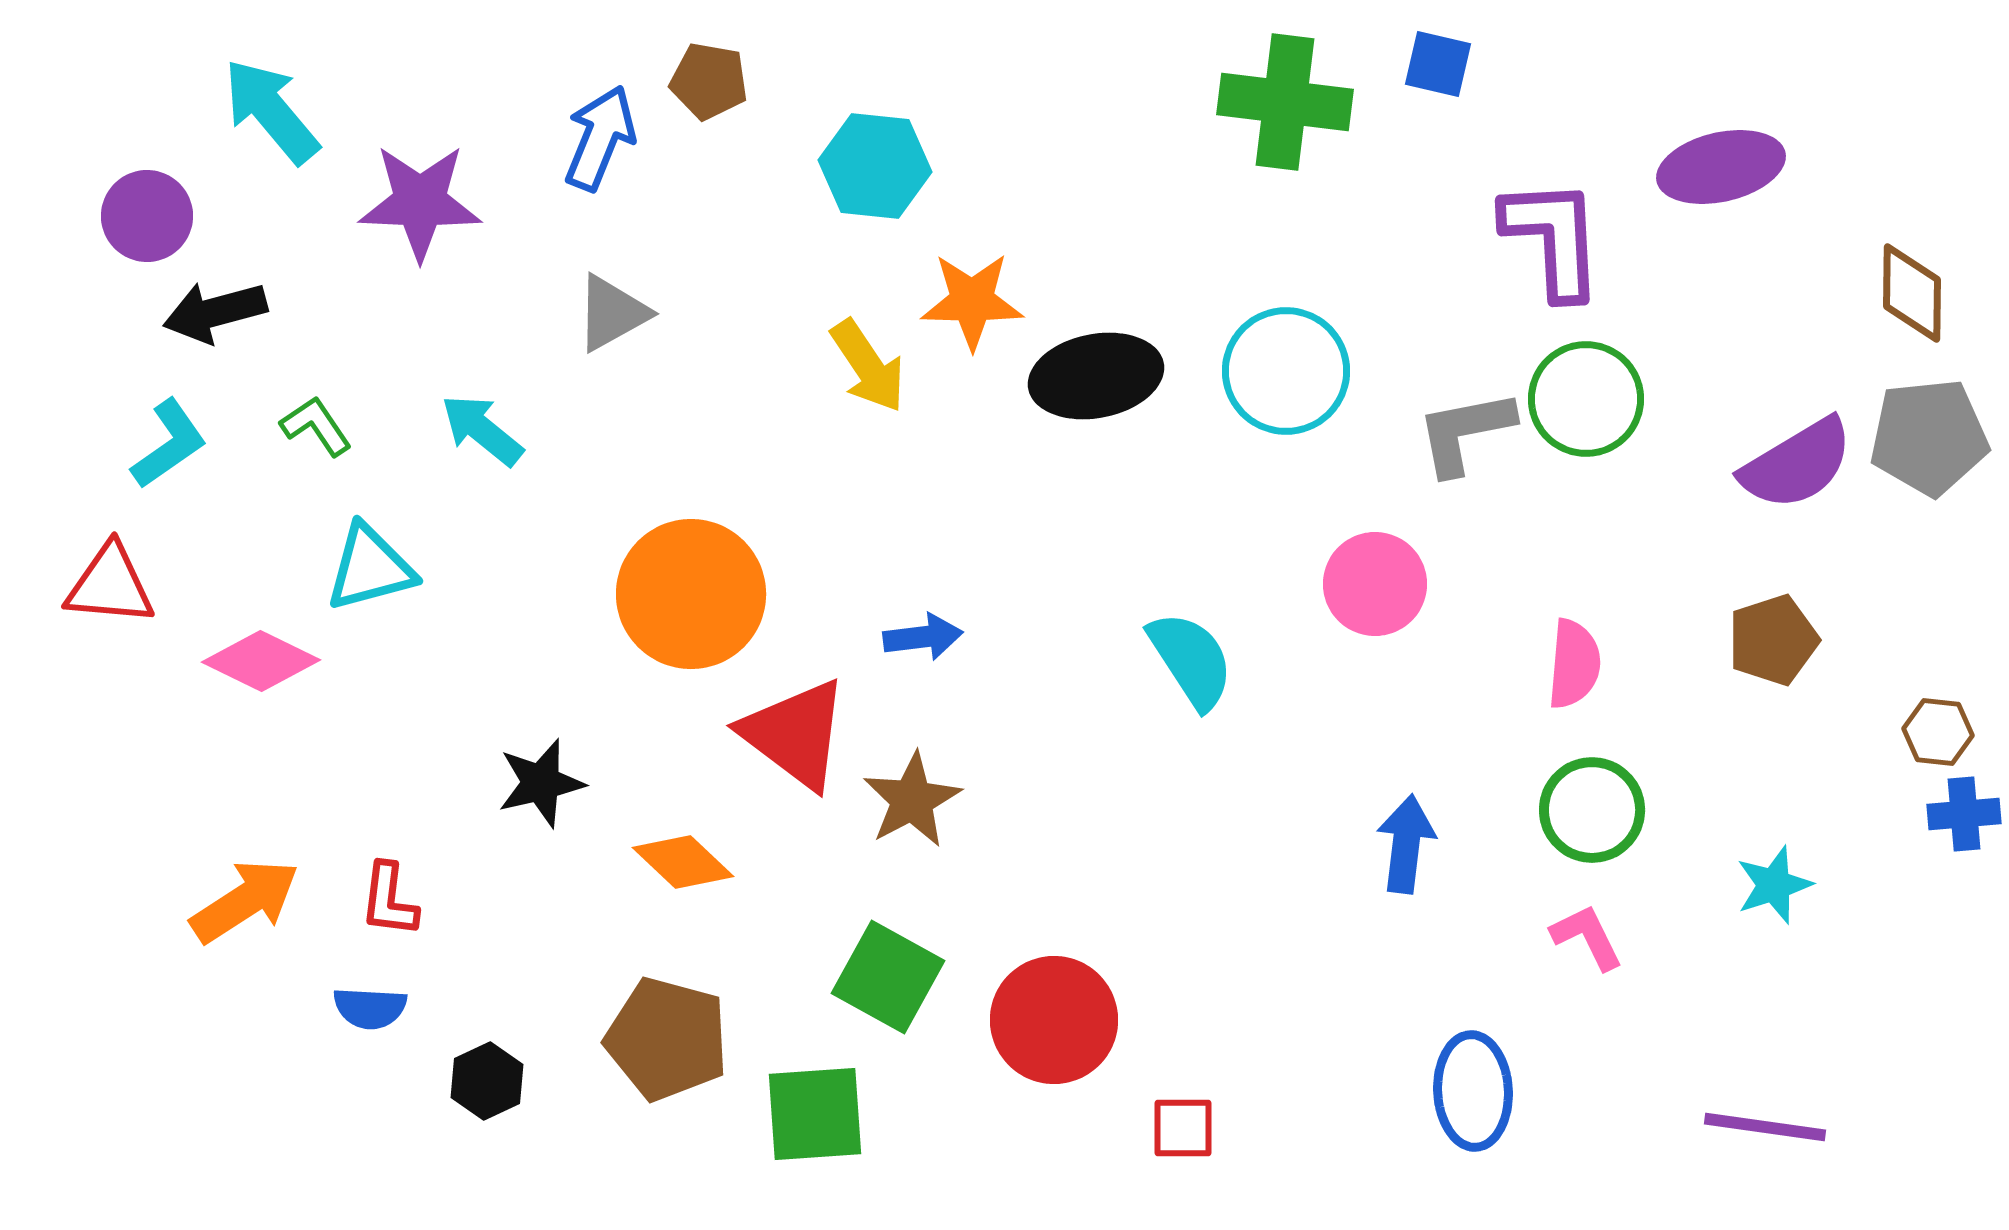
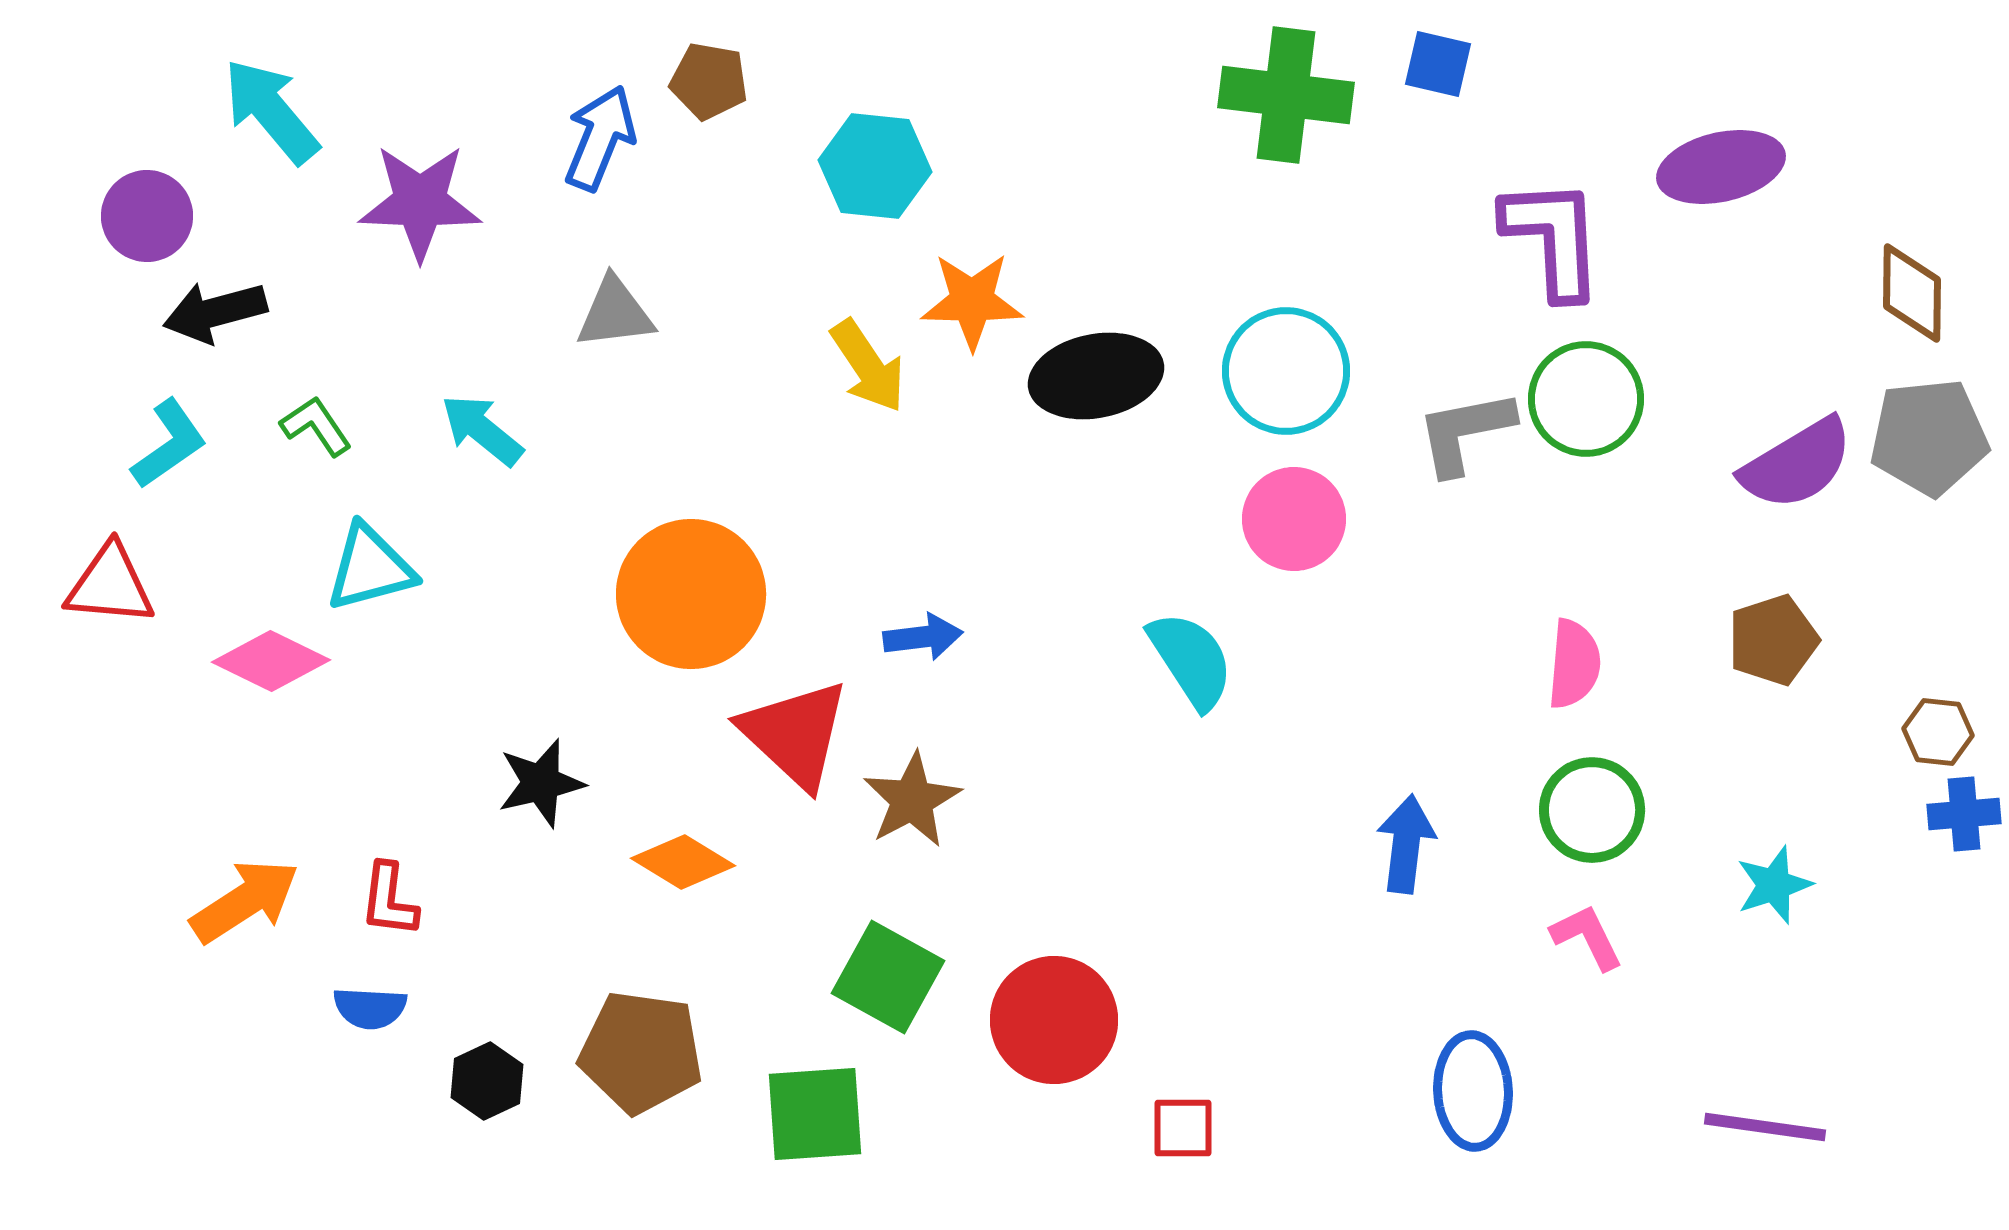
green cross at (1285, 102): moved 1 px right, 7 px up
gray triangle at (612, 313): moved 3 px right; rotated 22 degrees clockwise
pink circle at (1375, 584): moved 81 px left, 65 px up
pink diamond at (261, 661): moved 10 px right
red triangle at (795, 734): rotated 6 degrees clockwise
orange diamond at (683, 862): rotated 12 degrees counterclockwise
brown pentagon at (667, 1039): moved 26 px left, 13 px down; rotated 7 degrees counterclockwise
